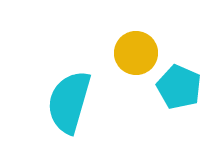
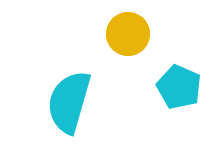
yellow circle: moved 8 px left, 19 px up
